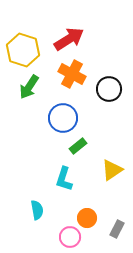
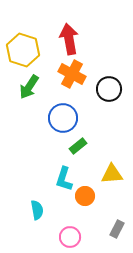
red arrow: rotated 68 degrees counterclockwise
yellow triangle: moved 4 px down; rotated 30 degrees clockwise
orange circle: moved 2 px left, 22 px up
